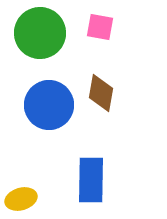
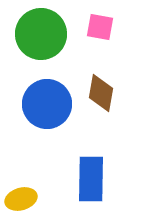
green circle: moved 1 px right, 1 px down
blue circle: moved 2 px left, 1 px up
blue rectangle: moved 1 px up
